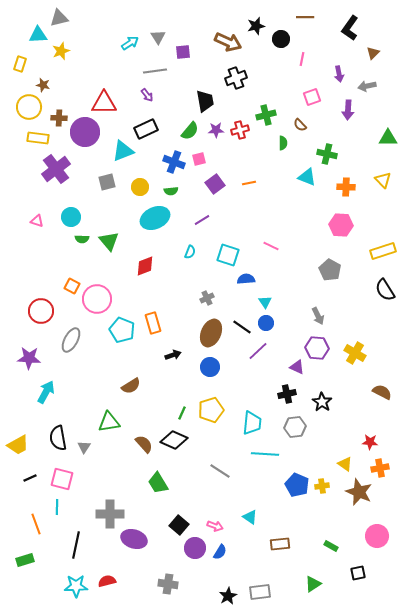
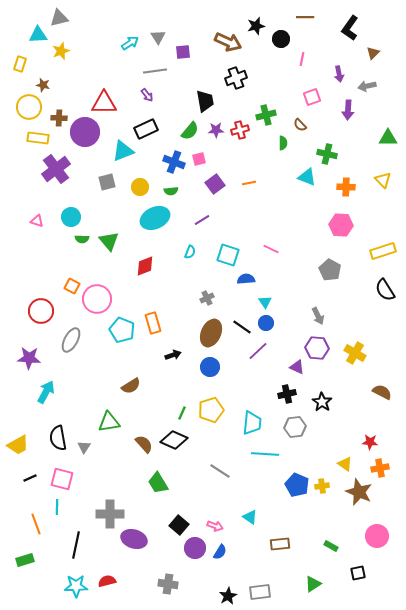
pink line at (271, 246): moved 3 px down
